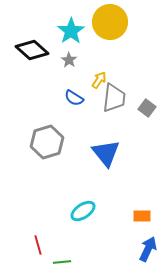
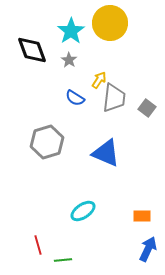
yellow circle: moved 1 px down
black diamond: rotated 28 degrees clockwise
blue semicircle: moved 1 px right
blue triangle: rotated 28 degrees counterclockwise
green line: moved 1 px right, 2 px up
